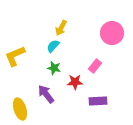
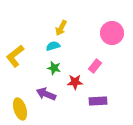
cyan semicircle: rotated 32 degrees clockwise
yellow L-shape: rotated 15 degrees counterclockwise
purple arrow: rotated 30 degrees counterclockwise
